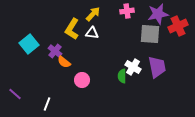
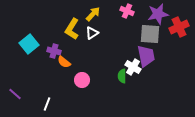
pink cross: rotated 32 degrees clockwise
red cross: moved 1 px right, 1 px down
white triangle: rotated 40 degrees counterclockwise
purple cross: moved 1 px left; rotated 24 degrees counterclockwise
purple trapezoid: moved 11 px left, 11 px up
